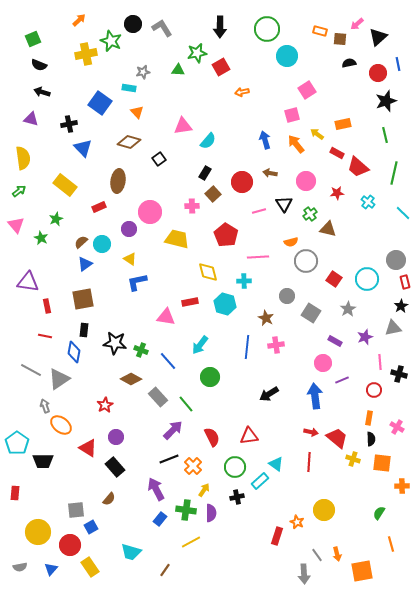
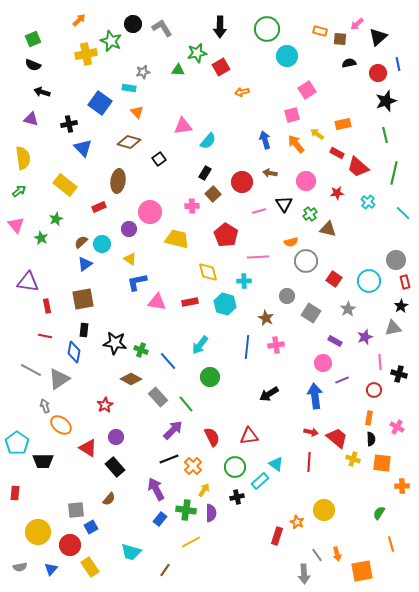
black semicircle at (39, 65): moved 6 px left
cyan circle at (367, 279): moved 2 px right, 2 px down
pink triangle at (166, 317): moved 9 px left, 15 px up
